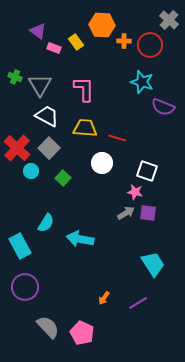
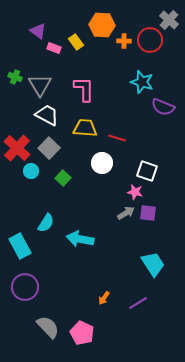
red circle: moved 5 px up
white trapezoid: moved 1 px up
